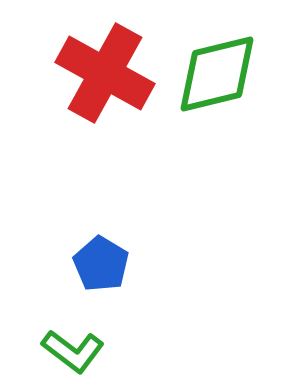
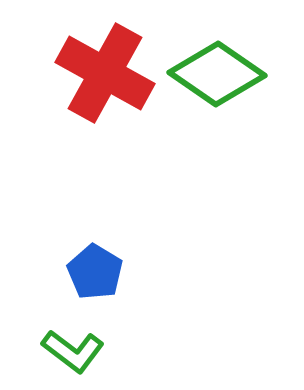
green diamond: rotated 48 degrees clockwise
blue pentagon: moved 6 px left, 8 px down
